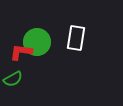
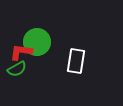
white rectangle: moved 23 px down
green semicircle: moved 4 px right, 10 px up
